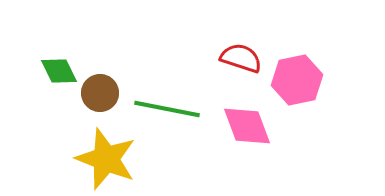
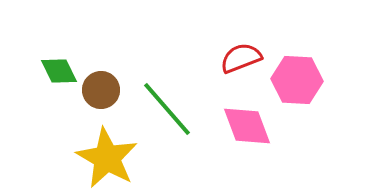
red semicircle: rotated 39 degrees counterclockwise
pink hexagon: rotated 15 degrees clockwise
brown circle: moved 1 px right, 3 px up
green line: rotated 38 degrees clockwise
yellow star: moved 1 px right, 1 px up; rotated 8 degrees clockwise
